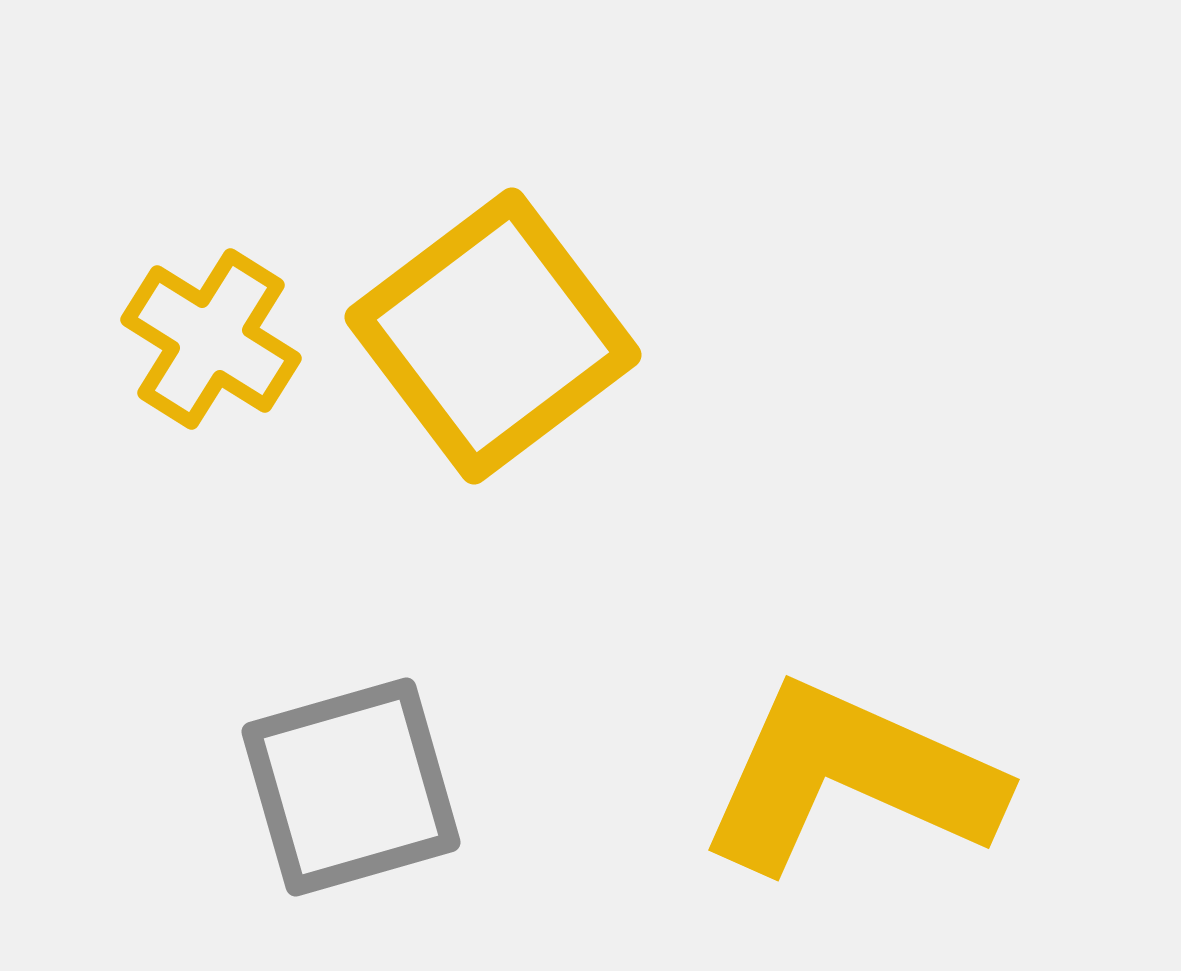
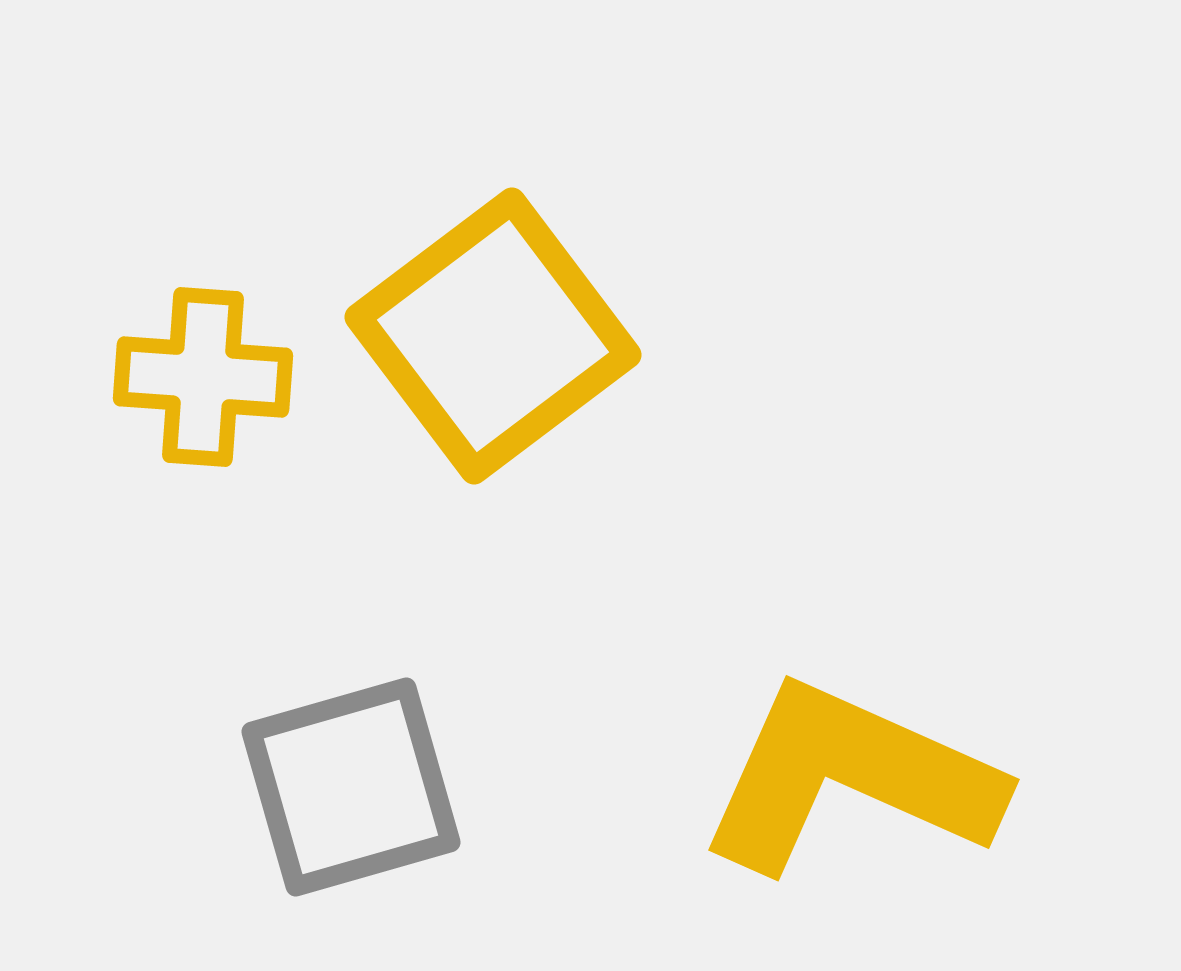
yellow cross: moved 8 px left, 38 px down; rotated 28 degrees counterclockwise
